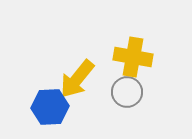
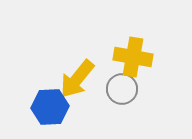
gray circle: moved 5 px left, 3 px up
